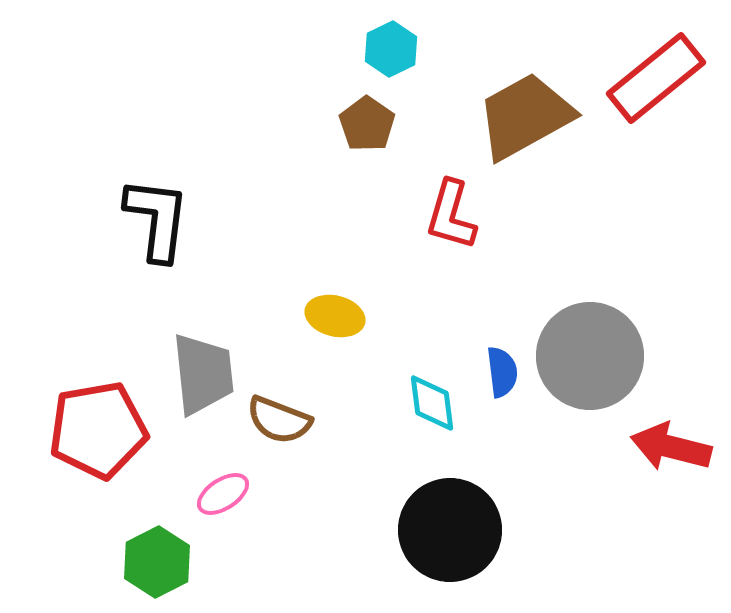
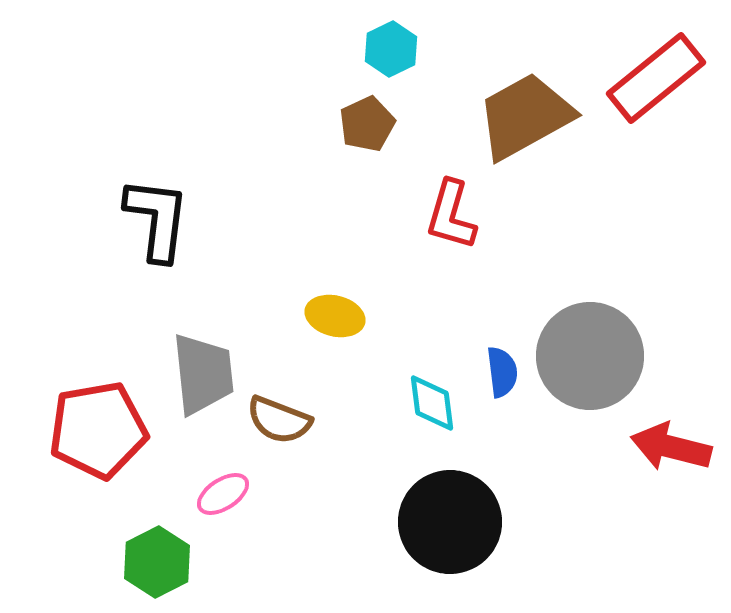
brown pentagon: rotated 12 degrees clockwise
black circle: moved 8 px up
